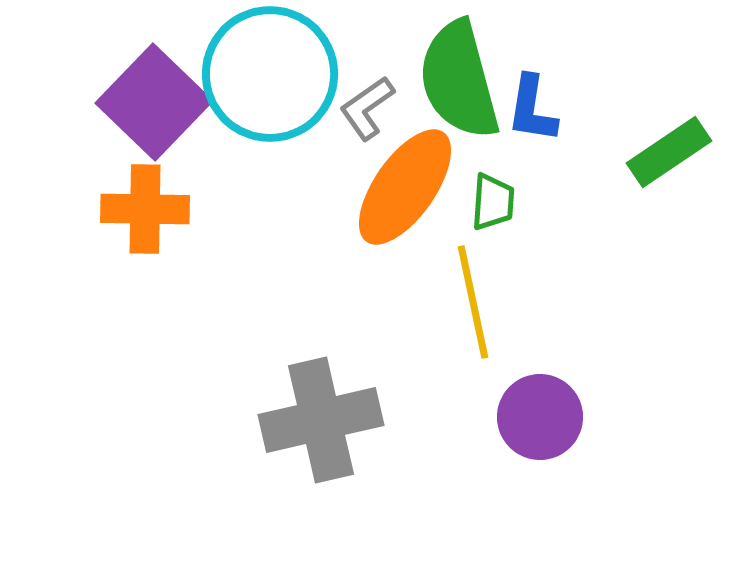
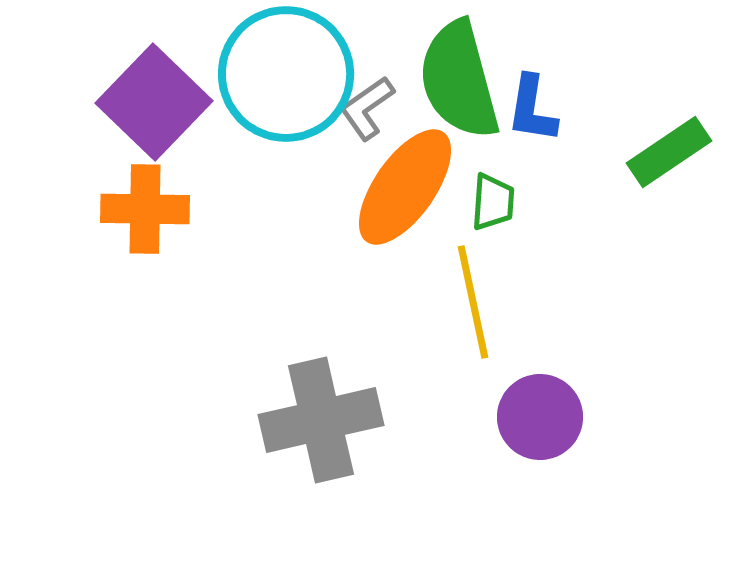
cyan circle: moved 16 px right
